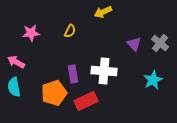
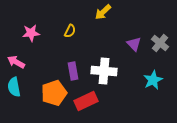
yellow arrow: rotated 18 degrees counterclockwise
purple rectangle: moved 3 px up
